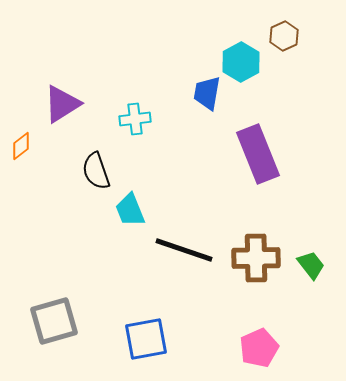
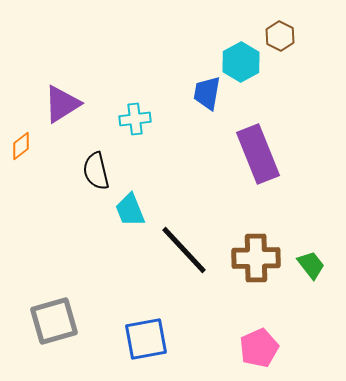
brown hexagon: moved 4 px left; rotated 8 degrees counterclockwise
black semicircle: rotated 6 degrees clockwise
black line: rotated 28 degrees clockwise
